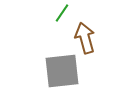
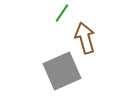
gray square: rotated 18 degrees counterclockwise
